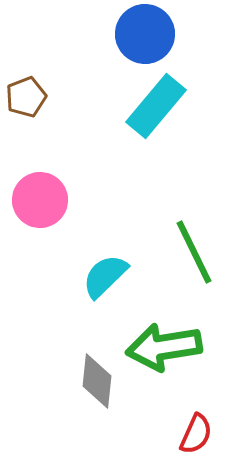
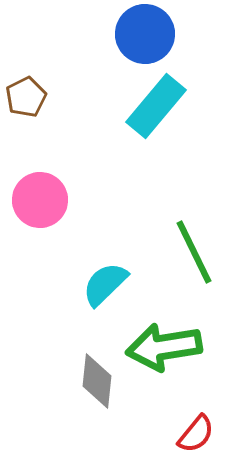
brown pentagon: rotated 6 degrees counterclockwise
cyan semicircle: moved 8 px down
red semicircle: rotated 15 degrees clockwise
